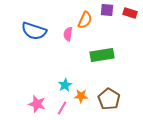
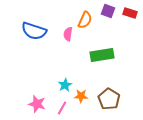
purple square: moved 1 px right, 1 px down; rotated 16 degrees clockwise
